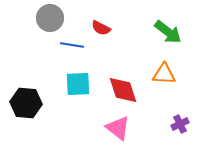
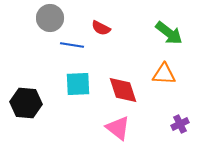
green arrow: moved 1 px right, 1 px down
